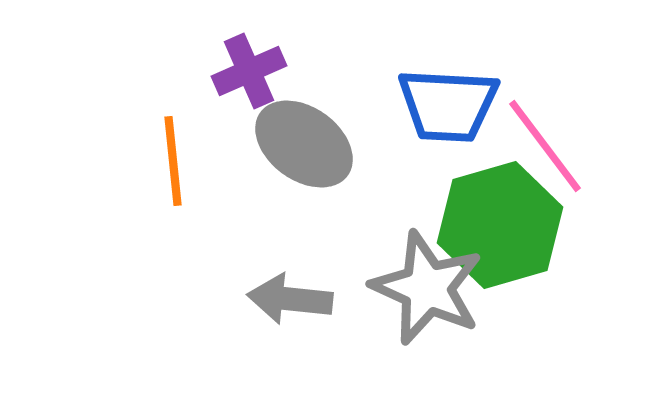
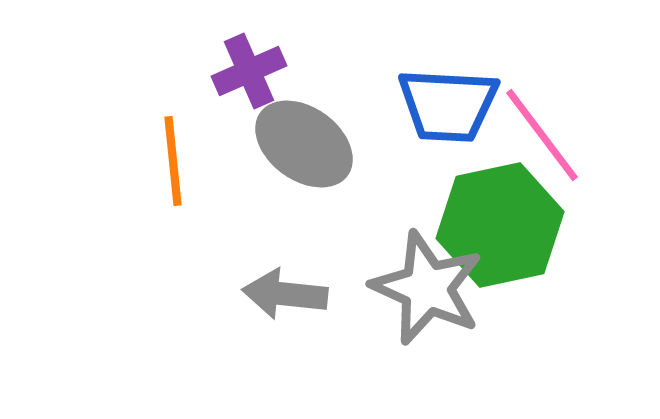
pink line: moved 3 px left, 11 px up
green hexagon: rotated 4 degrees clockwise
gray arrow: moved 5 px left, 5 px up
